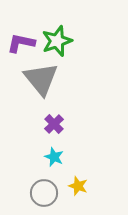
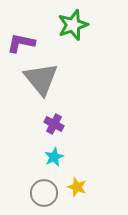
green star: moved 16 px right, 16 px up
purple cross: rotated 18 degrees counterclockwise
cyan star: rotated 24 degrees clockwise
yellow star: moved 1 px left, 1 px down
